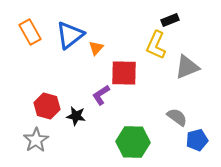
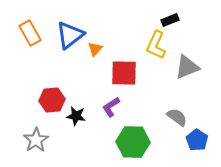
orange rectangle: moved 1 px down
orange triangle: moved 1 px left, 1 px down
purple L-shape: moved 10 px right, 12 px down
red hexagon: moved 5 px right, 6 px up; rotated 20 degrees counterclockwise
blue pentagon: rotated 25 degrees counterclockwise
